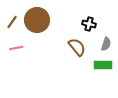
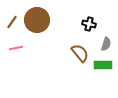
brown semicircle: moved 3 px right, 6 px down
